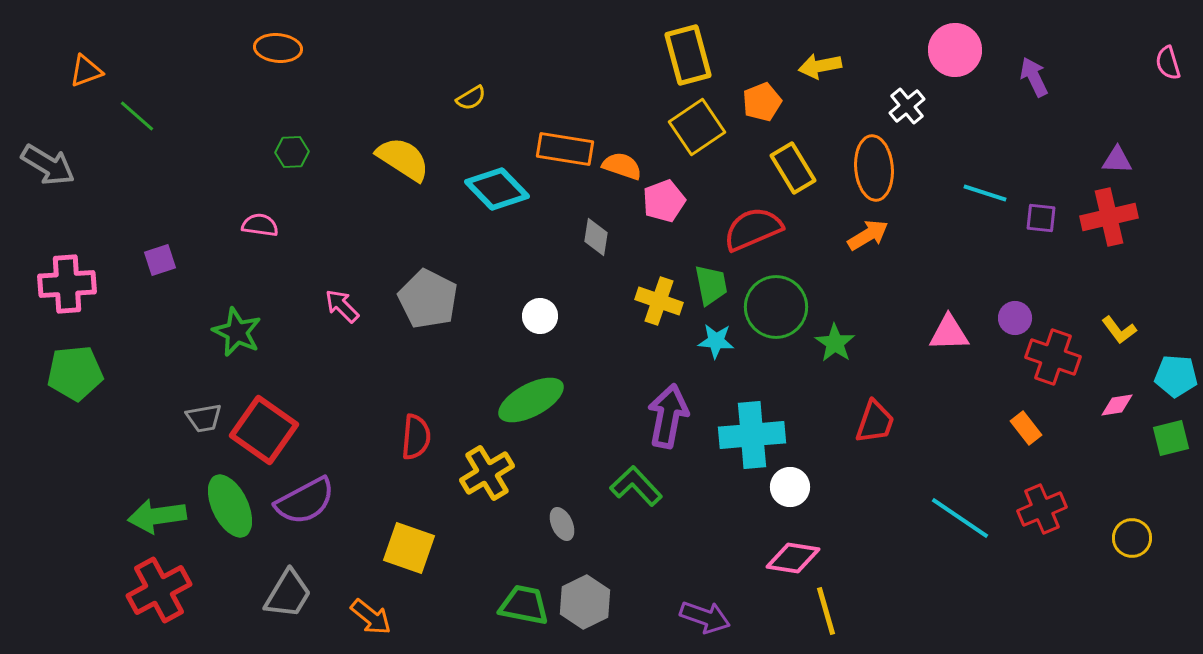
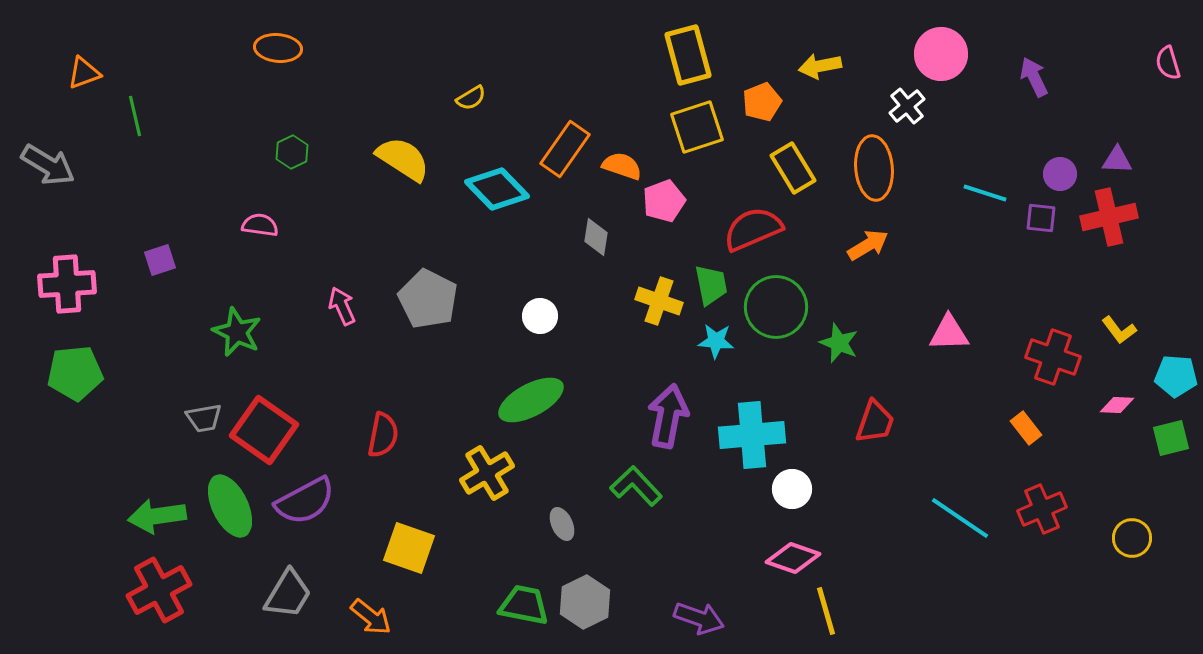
pink circle at (955, 50): moved 14 px left, 4 px down
orange triangle at (86, 71): moved 2 px left, 2 px down
green line at (137, 116): moved 2 px left; rotated 36 degrees clockwise
yellow square at (697, 127): rotated 16 degrees clockwise
orange rectangle at (565, 149): rotated 64 degrees counterclockwise
green hexagon at (292, 152): rotated 24 degrees counterclockwise
orange arrow at (868, 235): moved 10 px down
pink arrow at (342, 306): rotated 21 degrees clockwise
purple circle at (1015, 318): moved 45 px right, 144 px up
green star at (835, 343): moved 4 px right; rotated 12 degrees counterclockwise
pink diamond at (1117, 405): rotated 12 degrees clockwise
red semicircle at (416, 437): moved 33 px left, 2 px up; rotated 6 degrees clockwise
white circle at (790, 487): moved 2 px right, 2 px down
pink diamond at (793, 558): rotated 10 degrees clockwise
purple arrow at (705, 617): moved 6 px left, 1 px down
